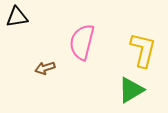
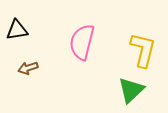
black triangle: moved 13 px down
brown arrow: moved 17 px left
green triangle: rotated 12 degrees counterclockwise
